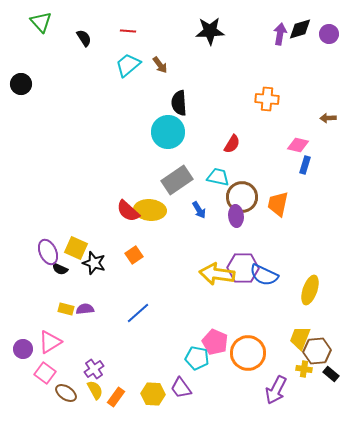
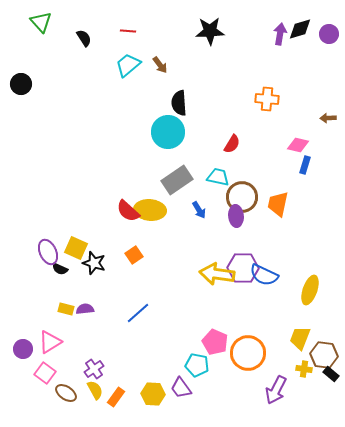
brown hexagon at (317, 351): moved 7 px right, 4 px down; rotated 12 degrees clockwise
cyan pentagon at (197, 358): moved 7 px down
